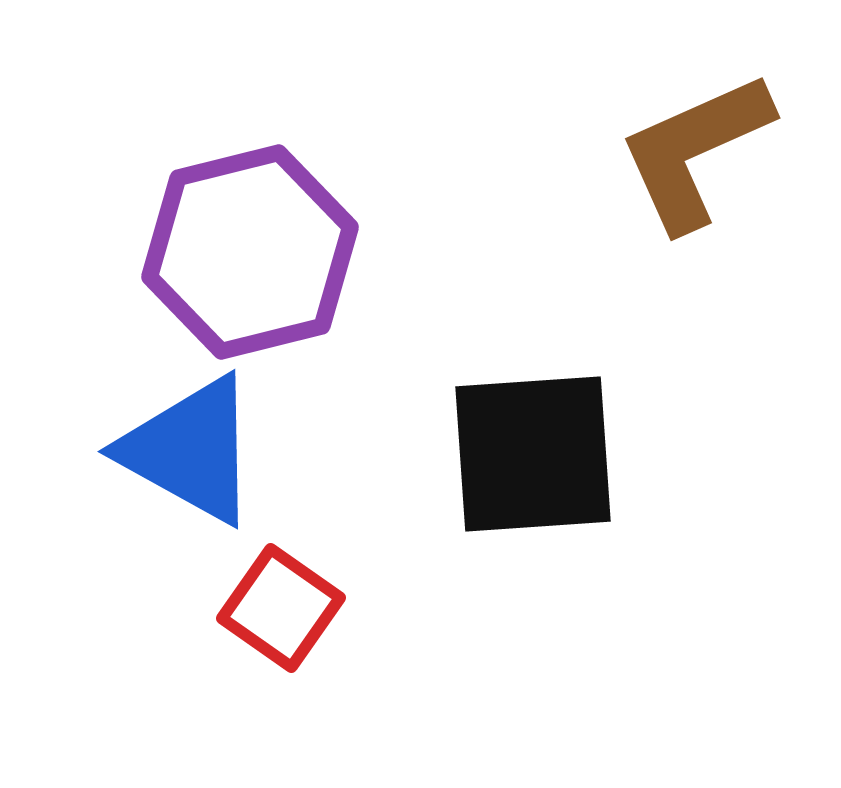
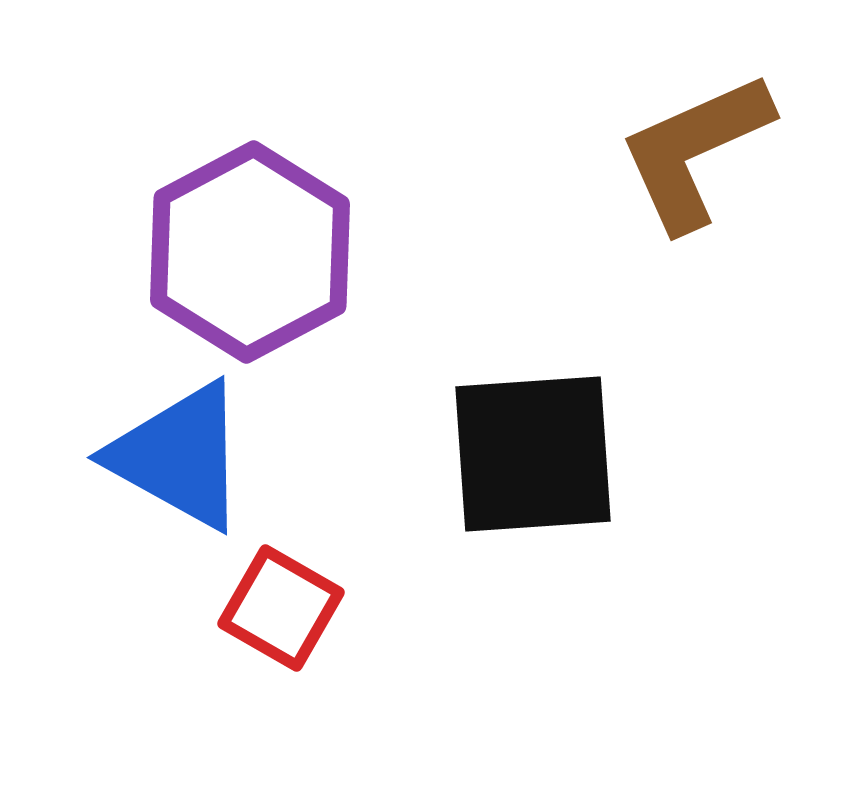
purple hexagon: rotated 14 degrees counterclockwise
blue triangle: moved 11 px left, 6 px down
red square: rotated 5 degrees counterclockwise
